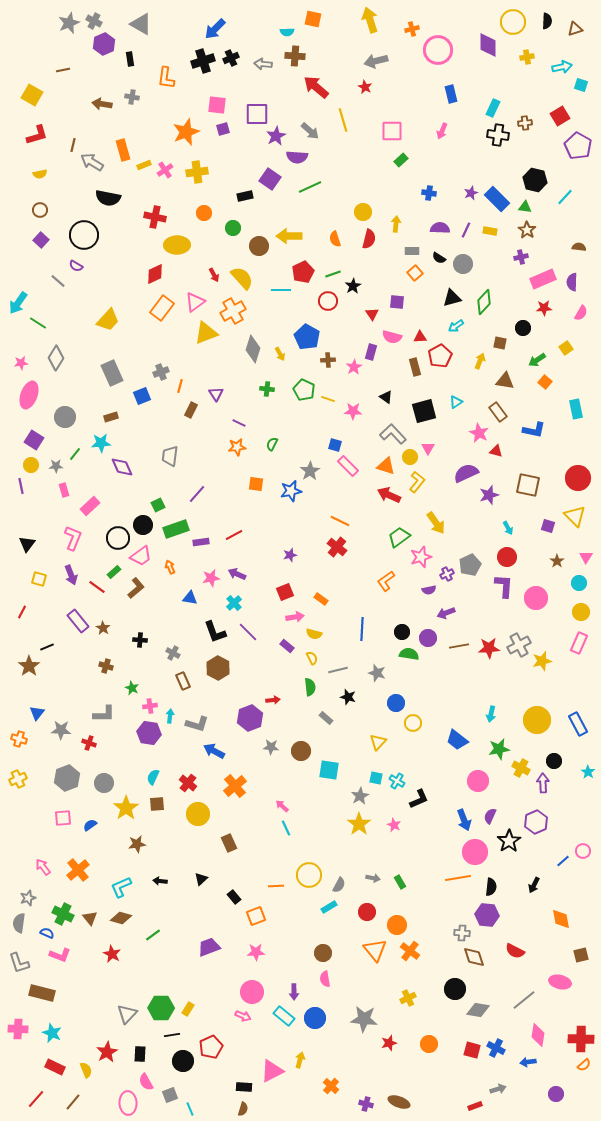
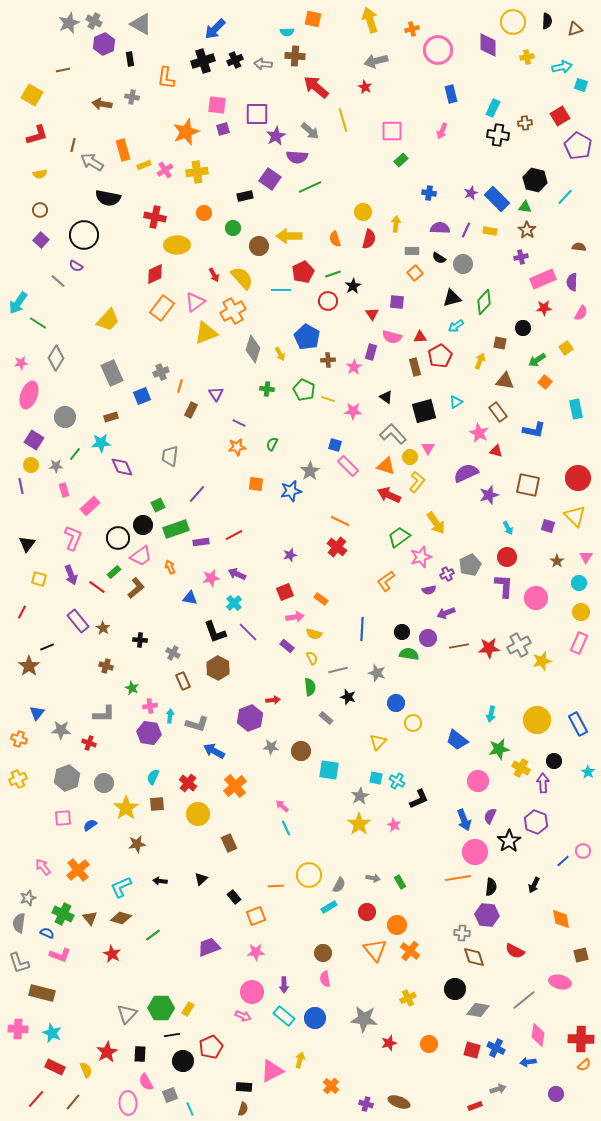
black cross at (231, 58): moved 4 px right, 2 px down
purple hexagon at (536, 822): rotated 15 degrees counterclockwise
purple arrow at (294, 992): moved 10 px left, 7 px up
